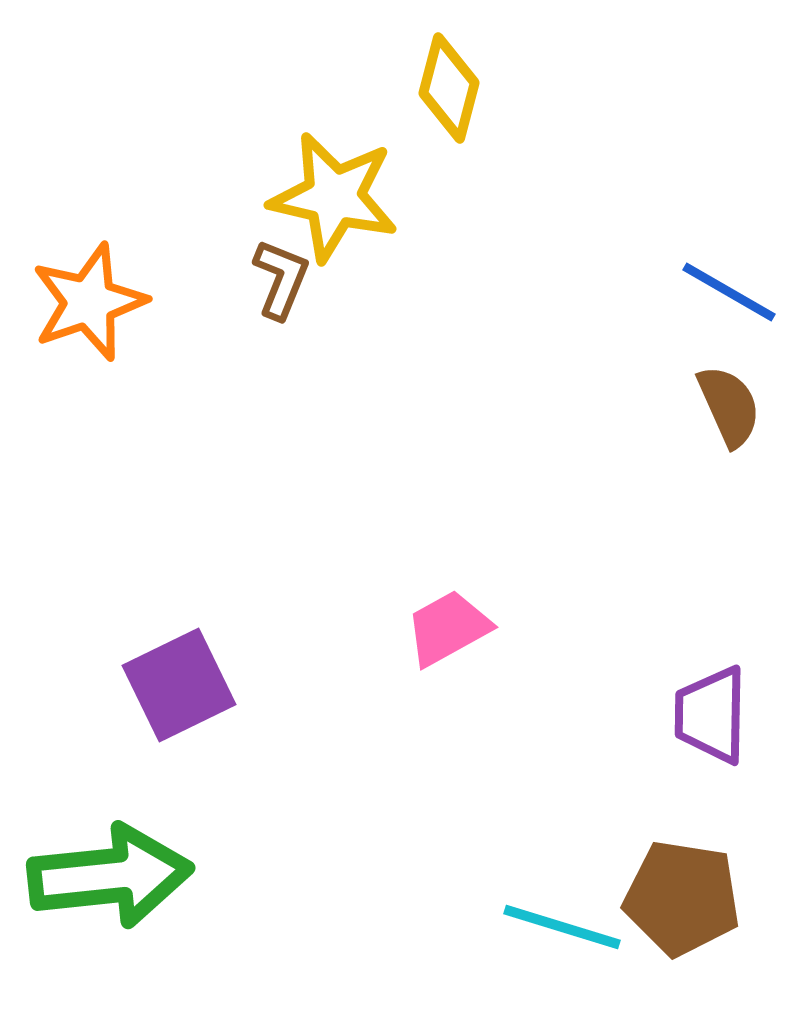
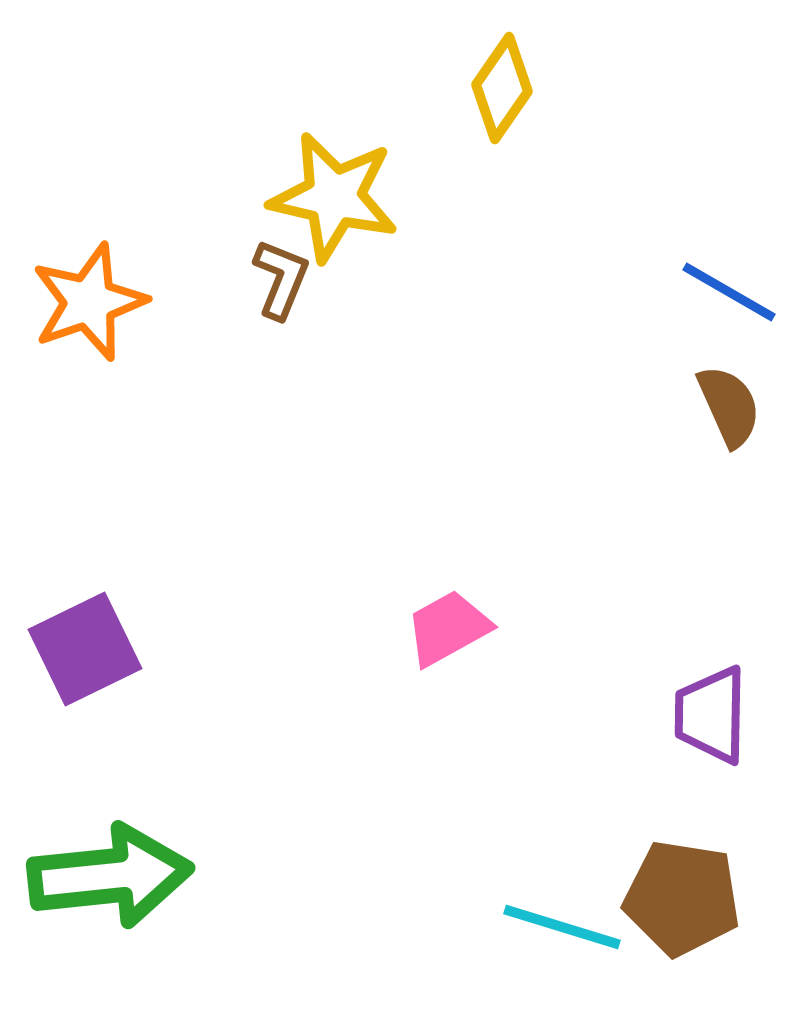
yellow diamond: moved 53 px right; rotated 20 degrees clockwise
purple square: moved 94 px left, 36 px up
